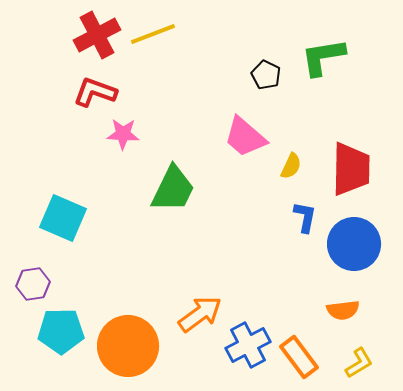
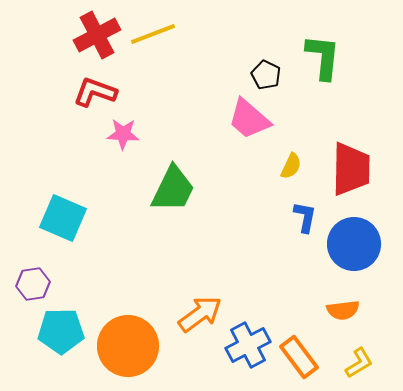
green L-shape: rotated 105 degrees clockwise
pink trapezoid: moved 4 px right, 18 px up
